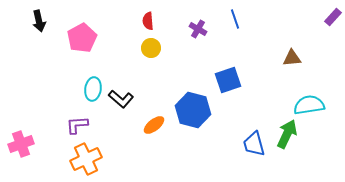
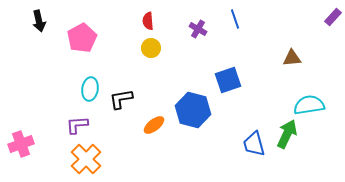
cyan ellipse: moved 3 px left
black L-shape: rotated 130 degrees clockwise
orange cross: rotated 20 degrees counterclockwise
